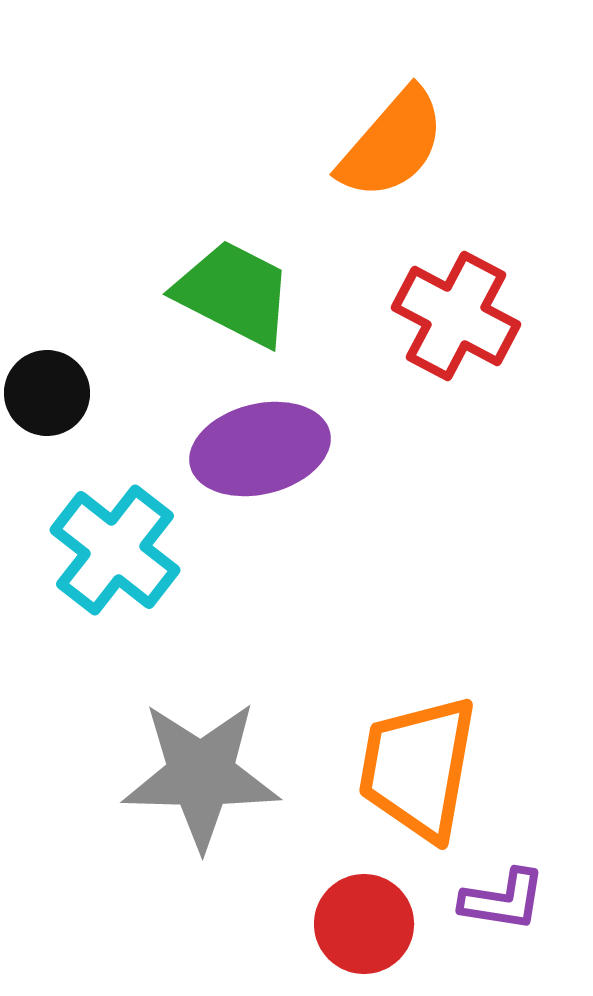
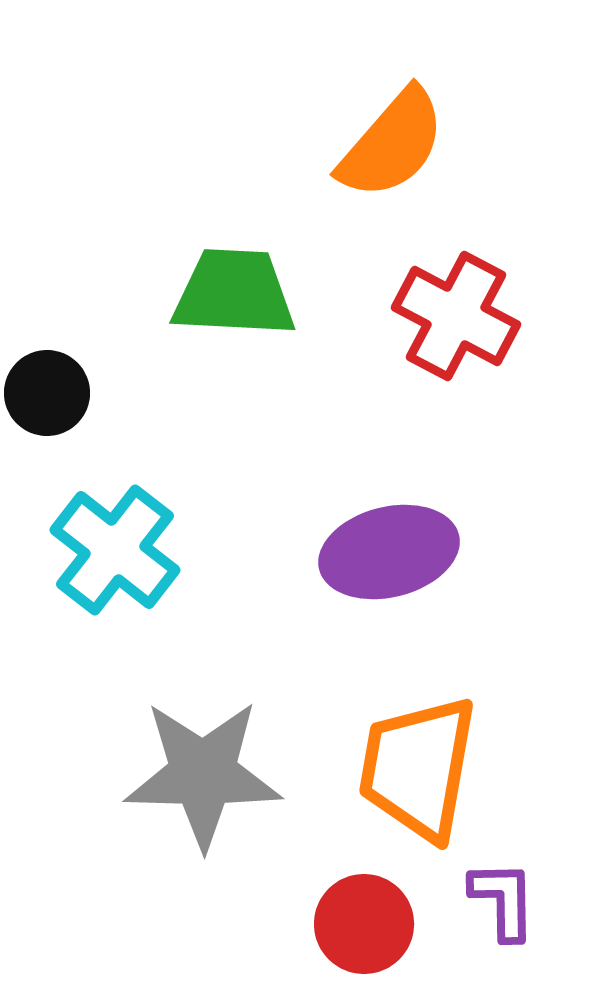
green trapezoid: rotated 24 degrees counterclockwise
purple ellipse: moved 129 px right, 103 px down
gray star: moved 2 px right, 1 px up
purple L-shape: rotated 100 degrees counterclockwise
